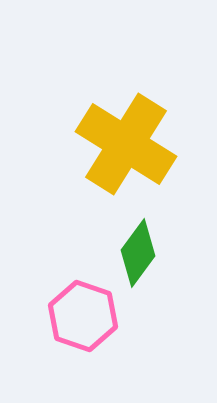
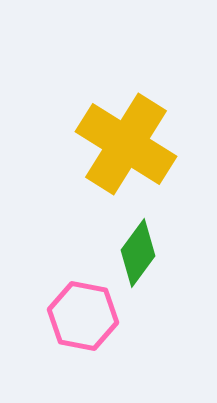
pink hexagon: rotated 8 degrees counterclockwise
